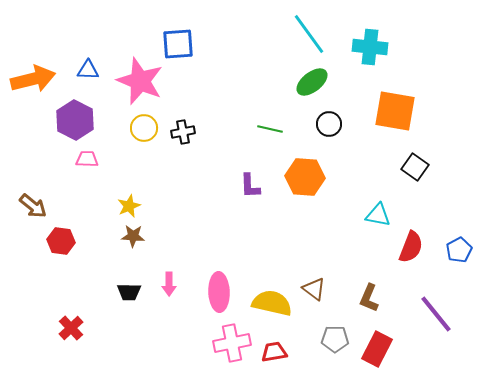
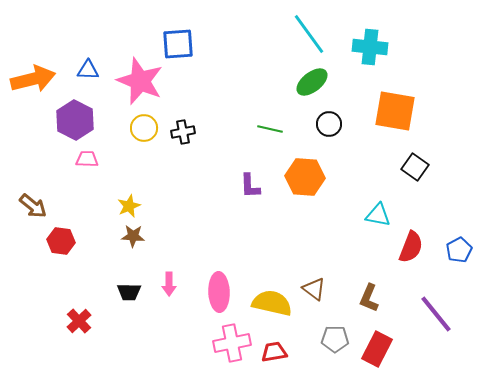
red cross: moved 8 px right, 7 px up
